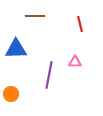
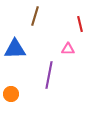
brown line: rotated 72 degrees counterclockwise
blue triangle: moved 1 px left
pink triangle: moved 7 px left, 13 px up
